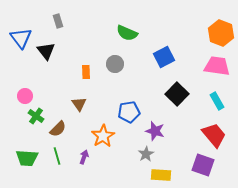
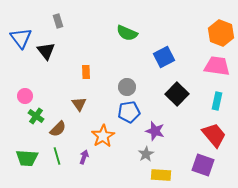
gray circle: moved 12 px right, 23 px down
cyan rectangle: rotated 42 degrees clockwise
